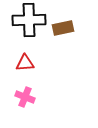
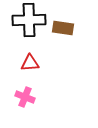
brown rectangle: rotated 20 degrees clockwise
red triangle: moved 5 px right
